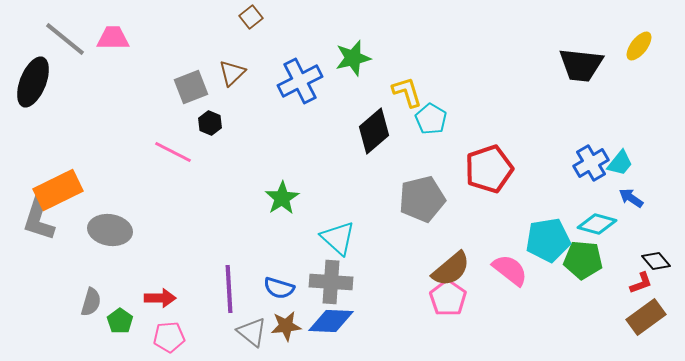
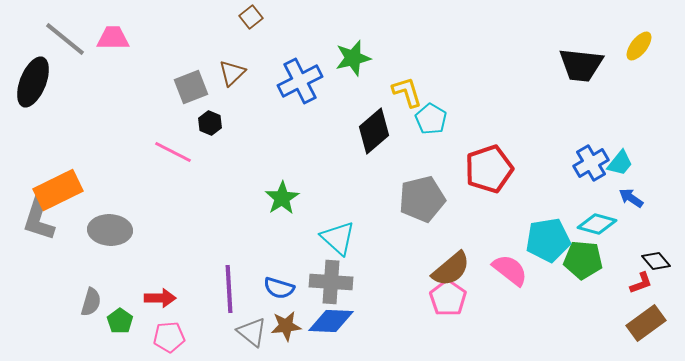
gray ellipse at (110, 230): rotated 6 degrees counterclockwise
brown rectangle at (646, 317): moved 6 px down
